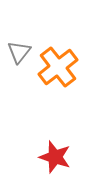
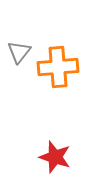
orange cross: rotated 33 degrees clockwise
